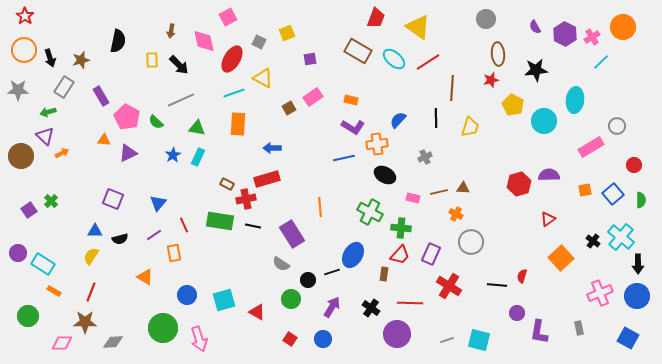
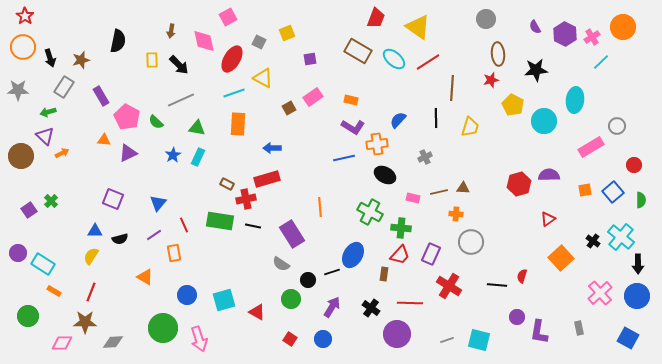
orange circle at (24, 50): moved 1 px left, 3 px up
blue square at (613, 194): moved 2 px up
orange cross at (456, 214): rotated 24 degrees counterclockwise
pink cross at (600, 293): rotated 20 degrees counterclockwise
purple circle at (517, 313): moved 4 px down
